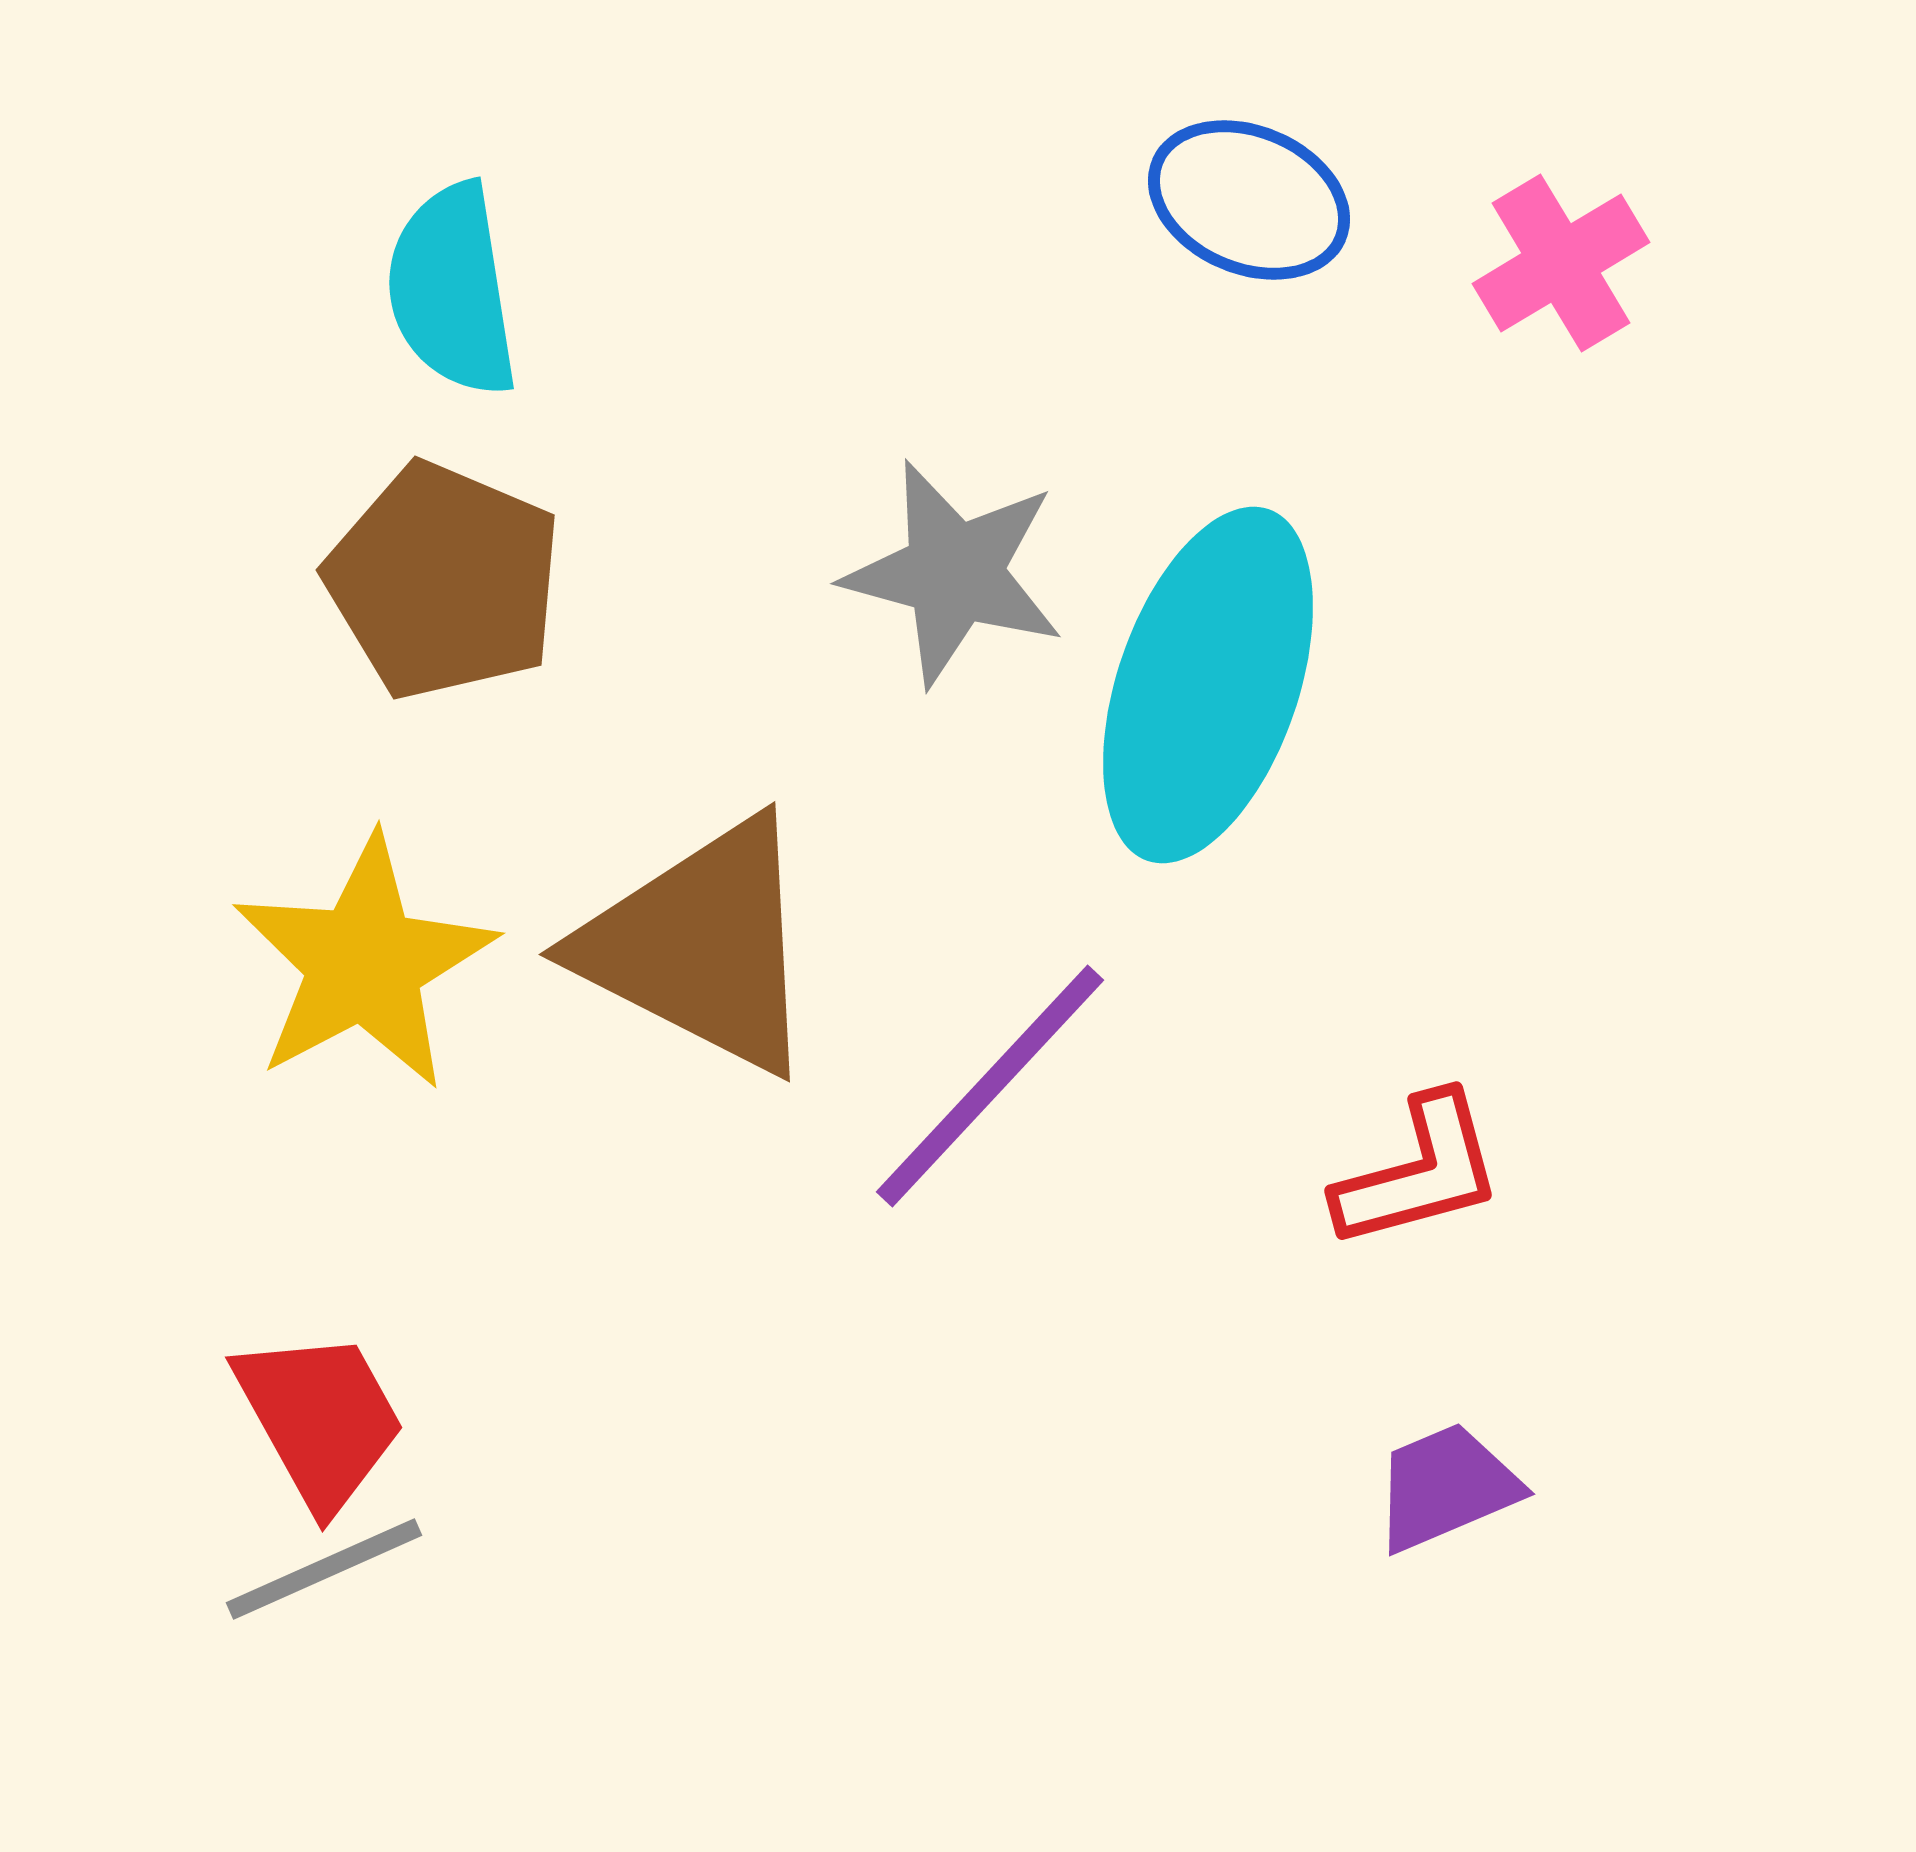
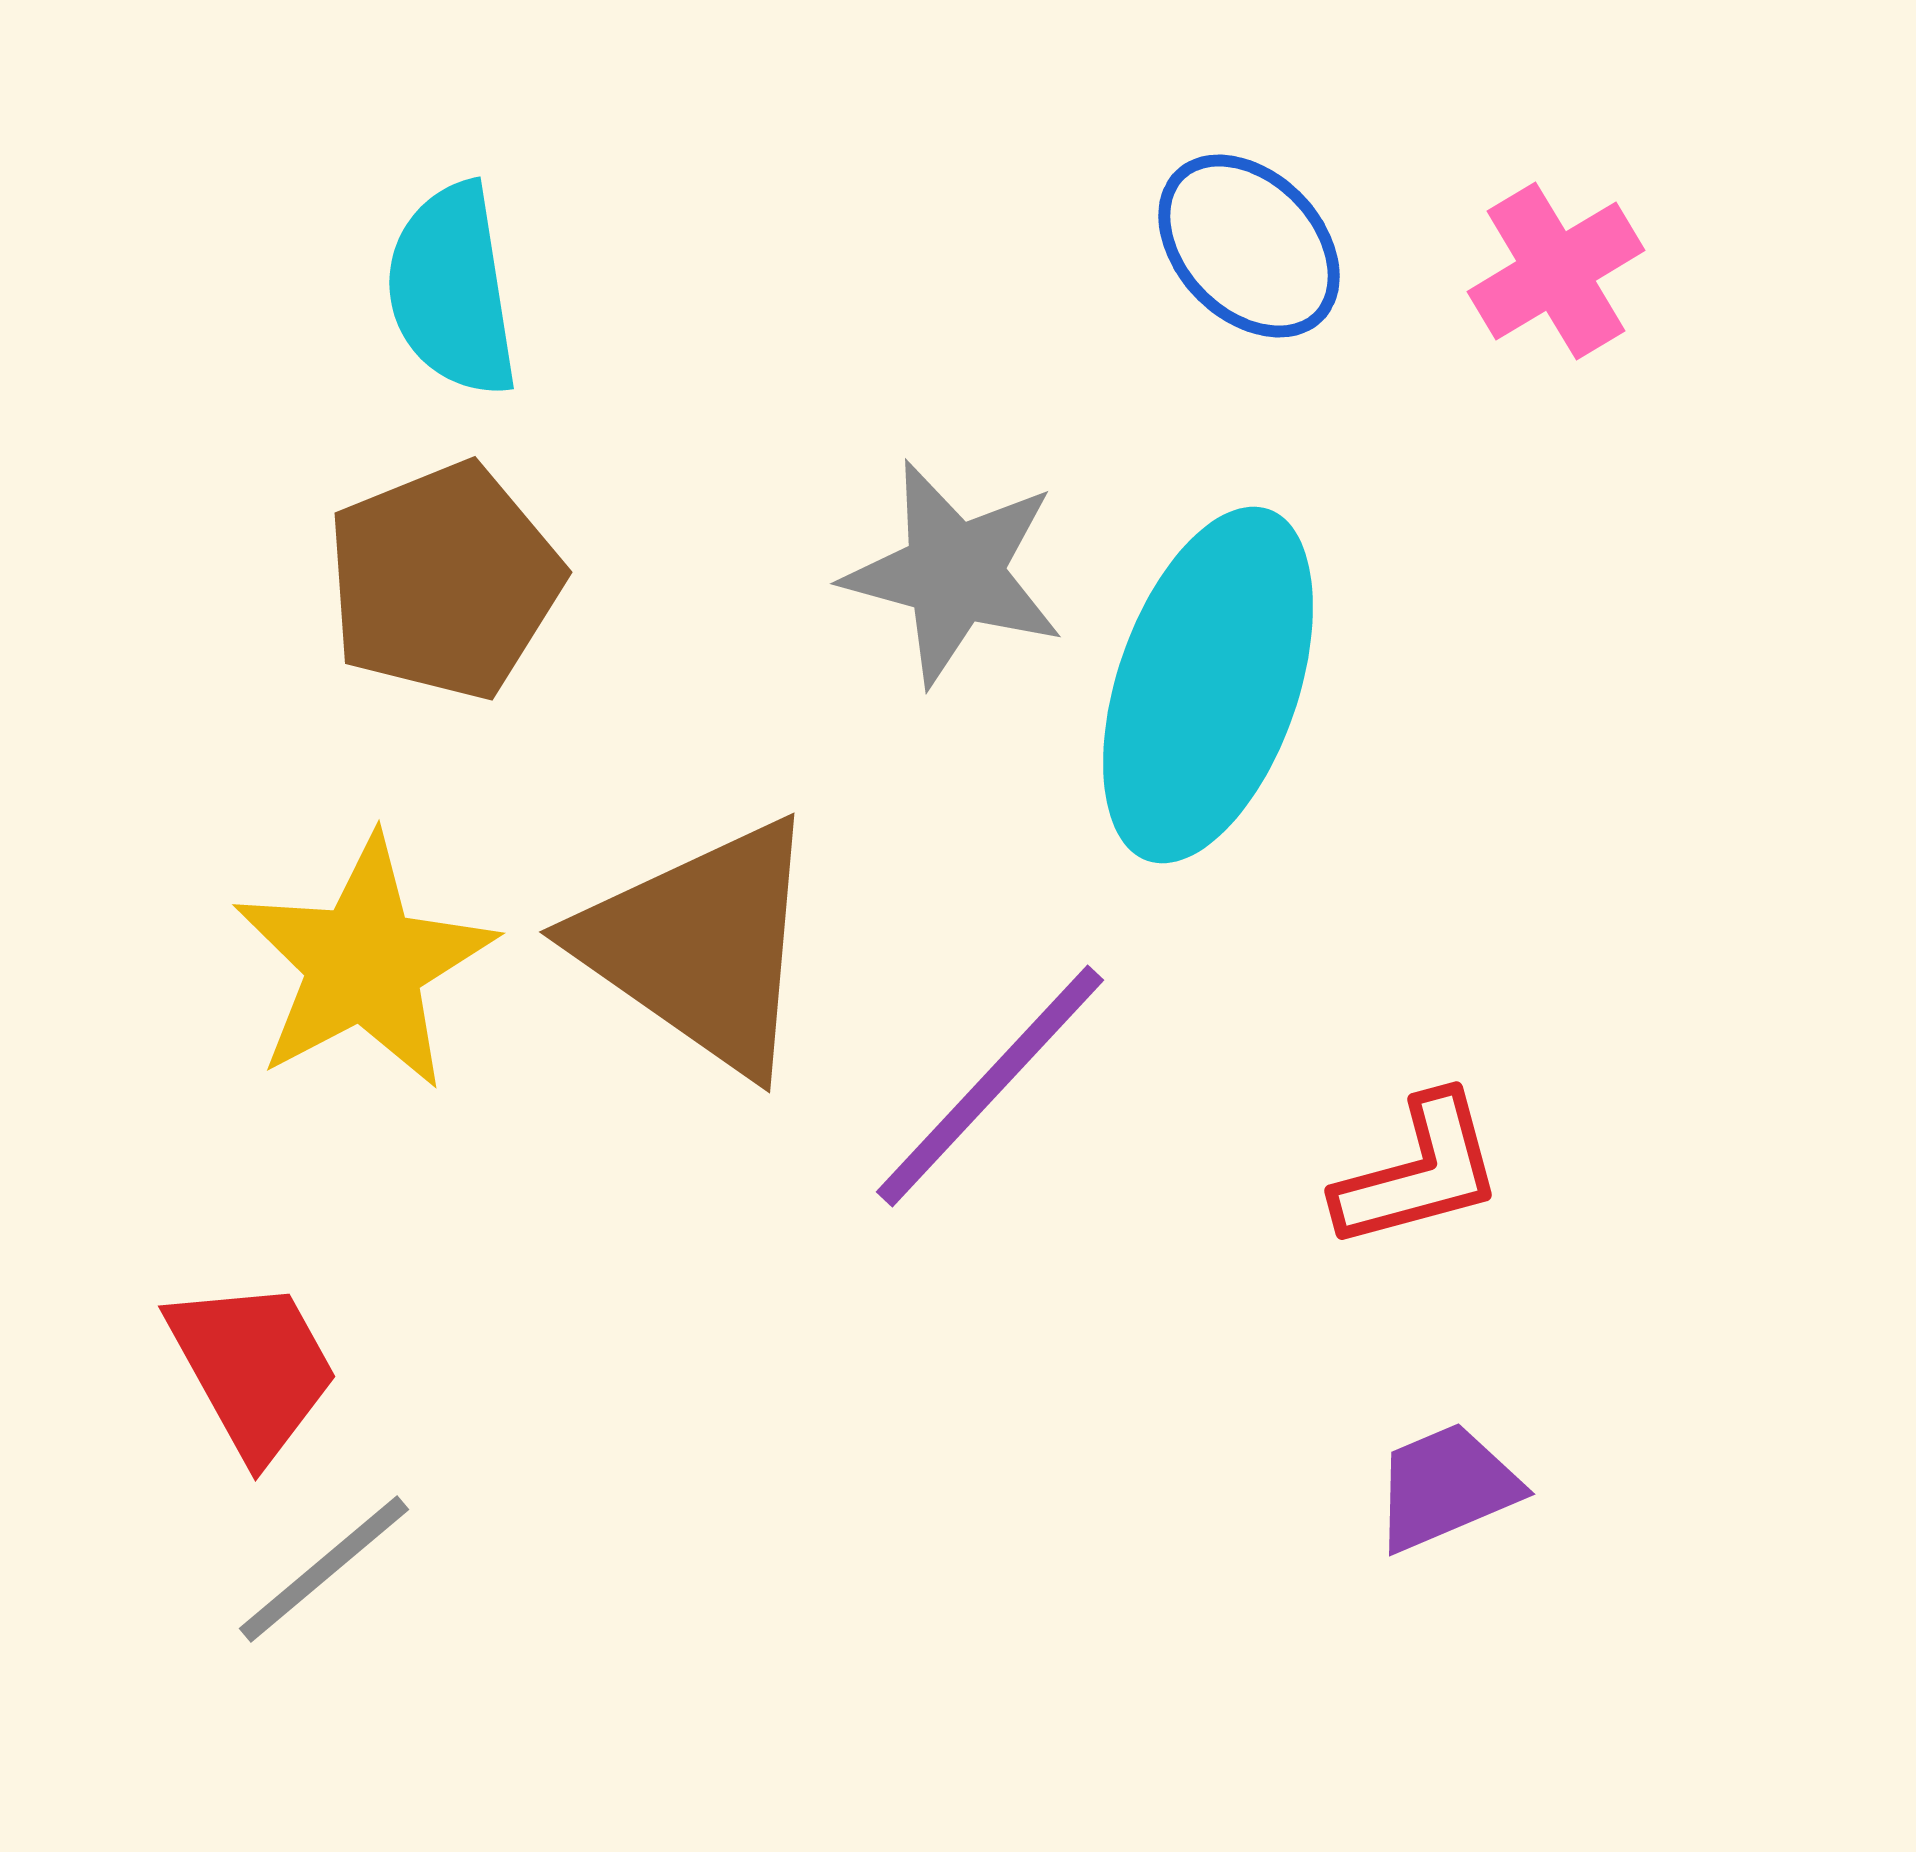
blue ellipse: moved 46 px down; rotated 23 degrees clockwise
pink cross: moved 5 px left, 8 px down
brown pentagon: rotated 27 degrees clockwise
brown triangle: rotated 8 degrees clockwise
red trapezoid: moved 67 px left, 51 px up
gray line: rotated 16 degrees counterclockwise
